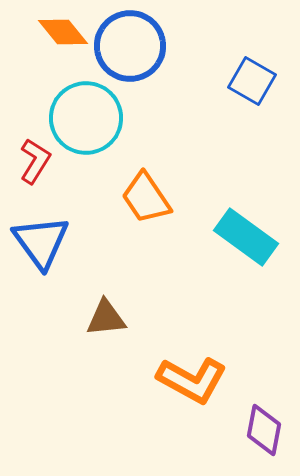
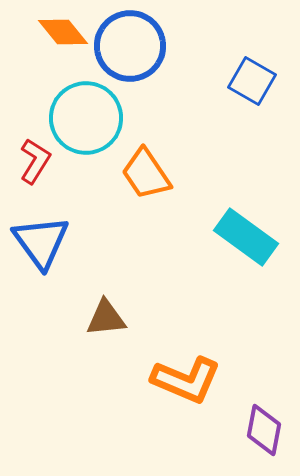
orange trapezoid: moved 24 px up
orange L-shape: moved 6 px left; rotated 6 degrees counterclockwise
